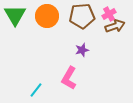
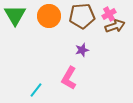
orange circle: moved 2 px right
